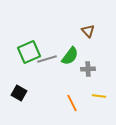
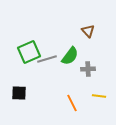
black square: rotated 28 degrees counterclockwise
